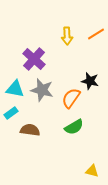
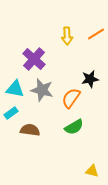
black star: moved 2 px up; rotated 24 degrees counterclockwise
